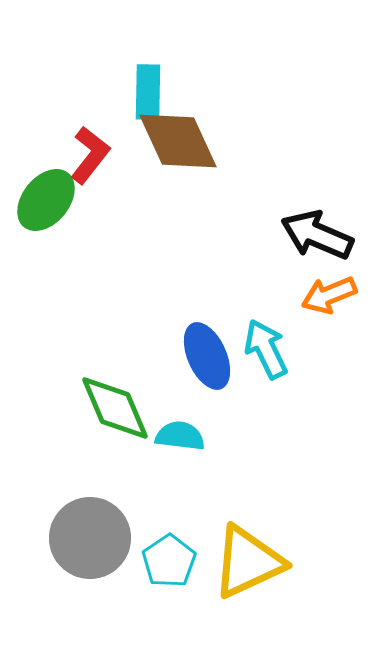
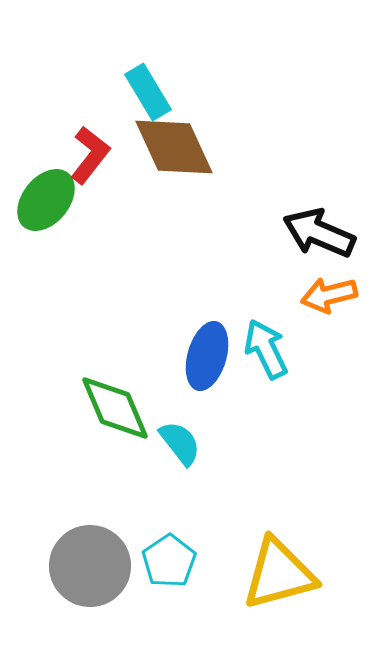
cyan rectangle: rotated 32 degrees counterclockwise
brown diamond: moved 4 px left, 6 px down
black arrow: moved 2 px right, 2 px up
orange arrow: rotated 8 degrees clockwise
blue ellipse: rotated 40 degrees clockwise
cyan semicircle: moved 7 px down; rotated 45 degrees clockwise
gray circle: moved 28 px down
yellow triangle: moved 31 px right, 12 px down; rotated 10 degrees clockwise
